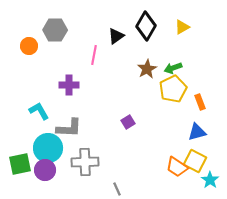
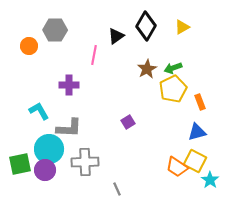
cyan circle: moved 1 px right, 1 px down
